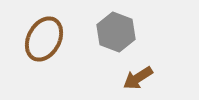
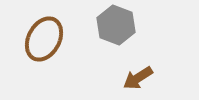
gray hexagon: moved 7 px up
